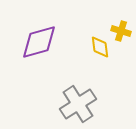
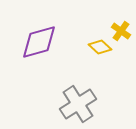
yellow cross: rotated 18 degrees clockwise
yellow diamond: rotated 40 degrees counterclockwise
